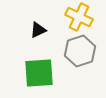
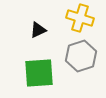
yellow cross: moved 1 px right, 1 px down; rotated 8 degrees counterclockwise
gray hexagon: moved 1 px right, 5 px down
